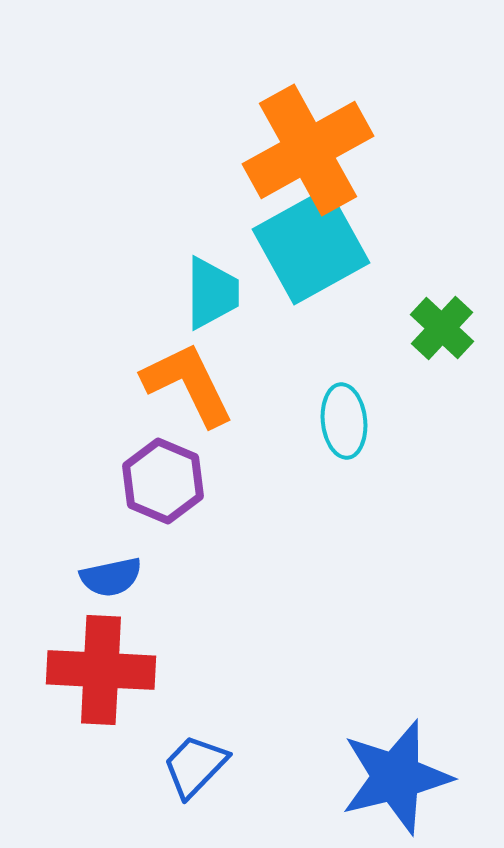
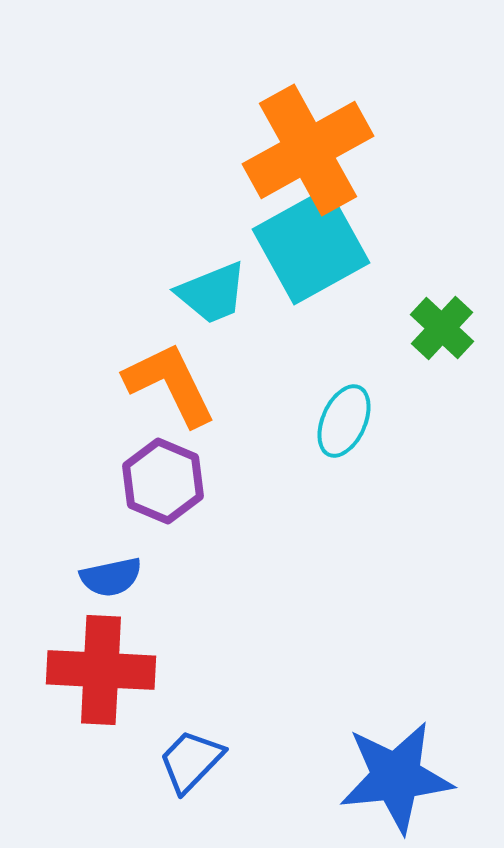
cyan trapezoid: rotated 68 degrees clockwise
orange L-shape: moved 18 px left
cyan ellipse: rotated 30 degrees clockwise
blue trapezoid: moved 4 px left, 5 px up
blue star: rotated 8 degrees clockwise
